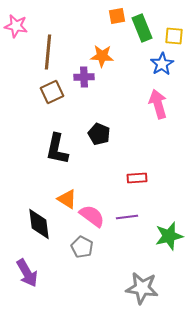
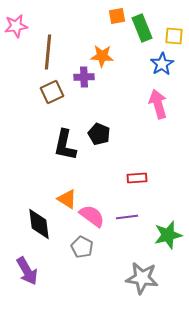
pink star: rotated 20 degrees counterclockwise
black L-shape: moved 8 px right, 4 px up
green star: moved 1 px left, 1 px up
purple arrow: moved 2 px up
gray star: moved 10 px up
